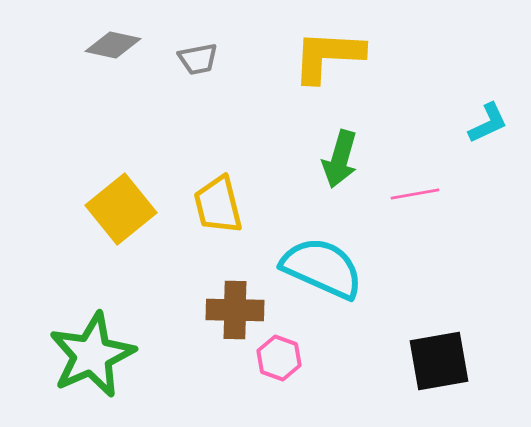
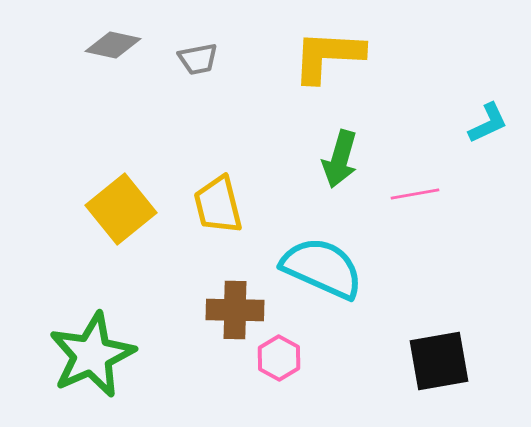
pink hexagon: rotated 9 degrees clockwise
